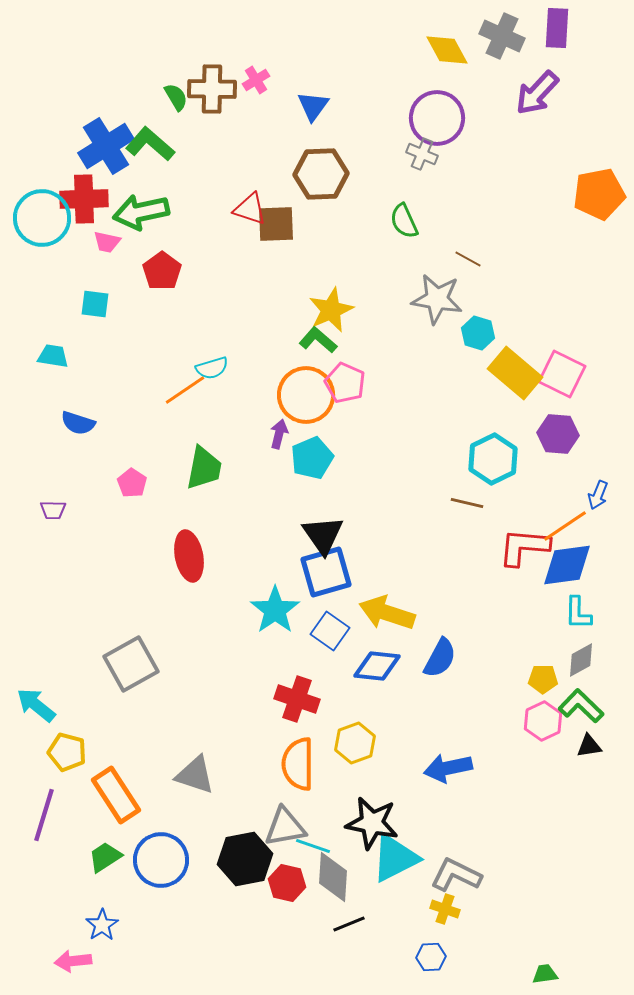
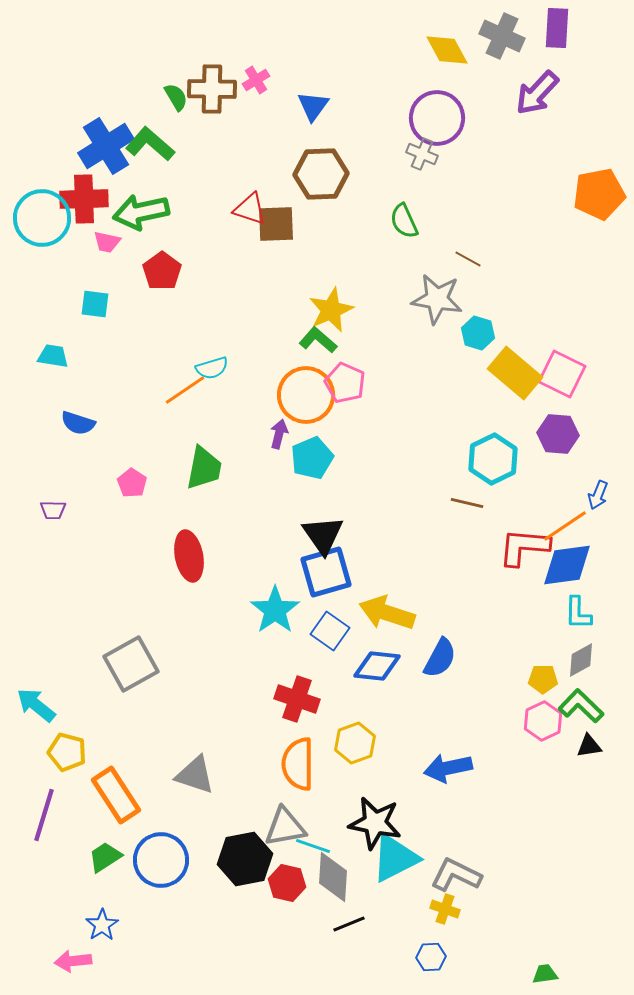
black star at (372, 823): moved 3 px right
